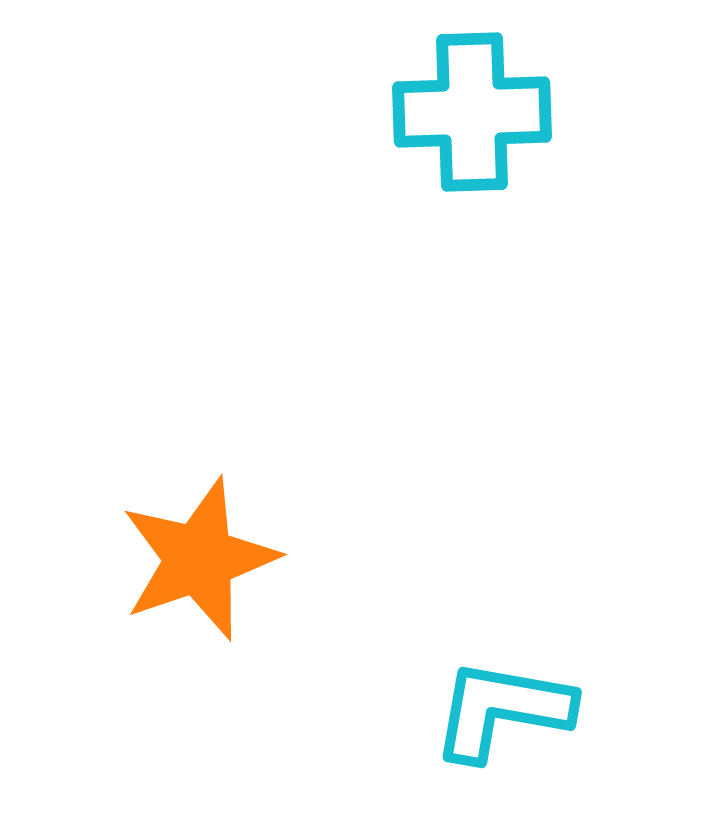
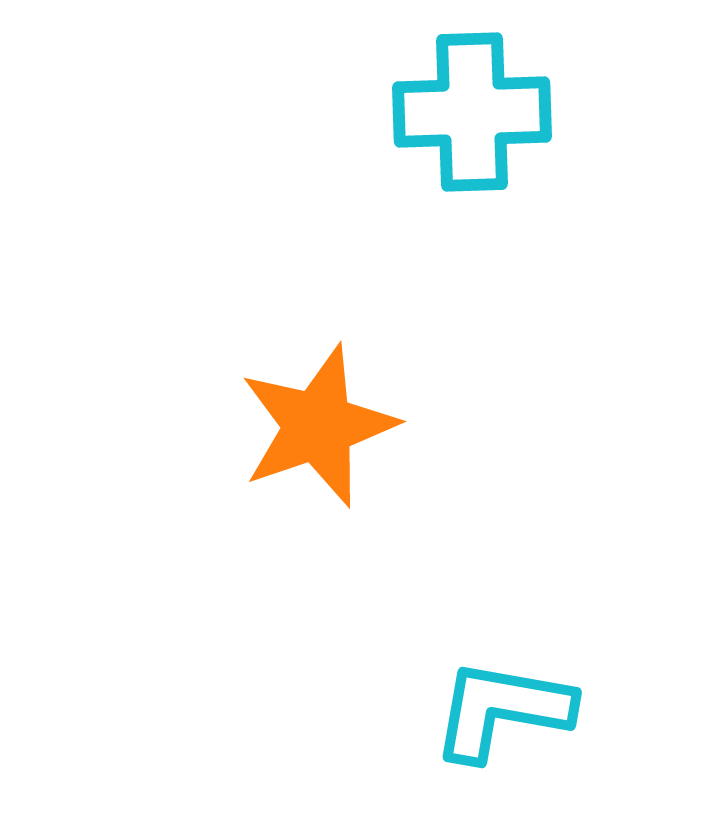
orange star: moved 119 px right, 133 px up
